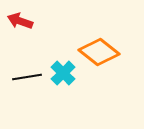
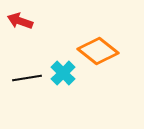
orange diamond: moved 1 px left, 1 px up
black line: moved 1 px down
